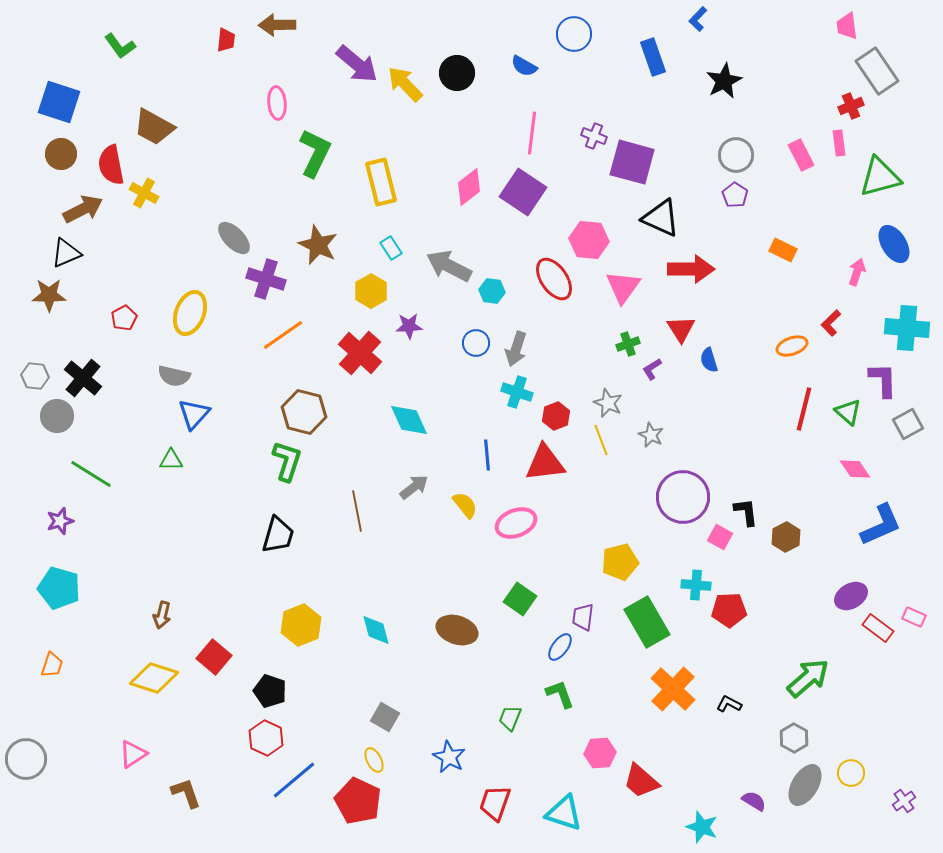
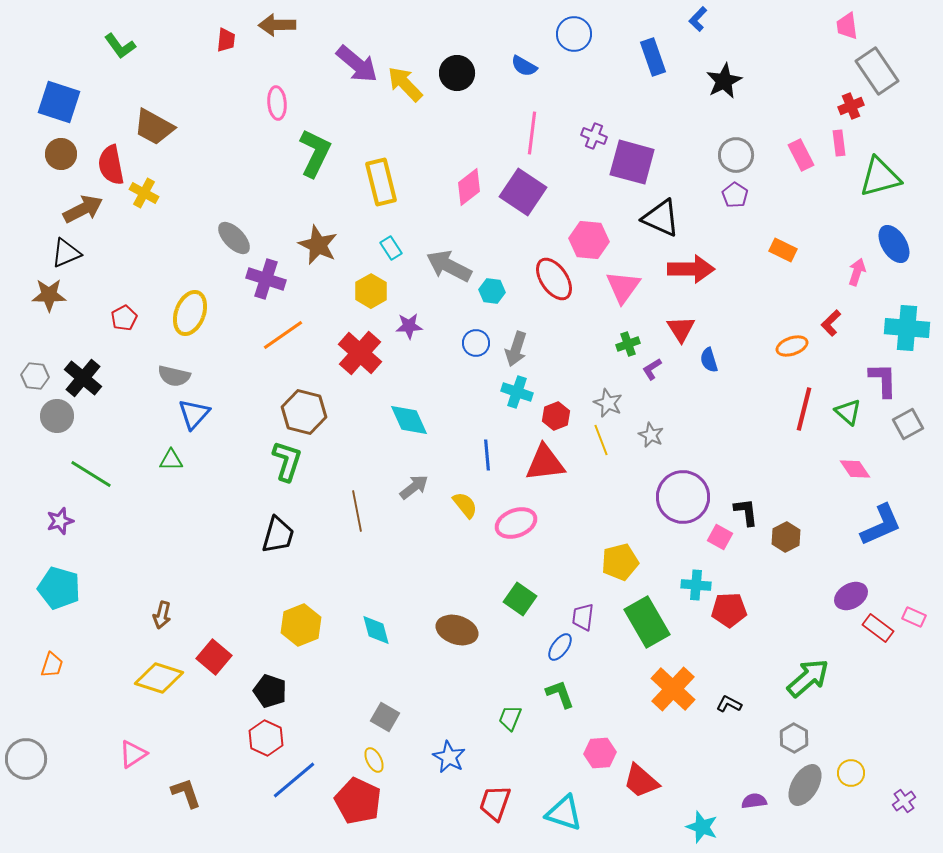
yellow diamond at (154, 678): moved 5 px right
purple semicircle at (754, 801): rotated 40 degrees counterclockwise
